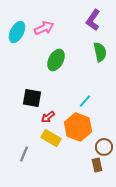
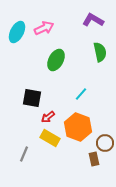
purple L-shape: rotated 85 degrees clockwise
cyan line: moved 4 px left, 7 px up
yellow rectangle: moved 1 px left
brown circle: moved 1 px right, 4 px up
brown rectangle: moved 3 px left, 6 px up
